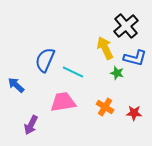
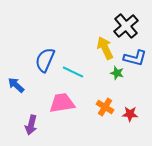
pink trapezoid: moved 1 px left, 1 px down
red star: moved 4 px left, 1 px down
purple arrow: rotated 12 degrees counterclockwise
